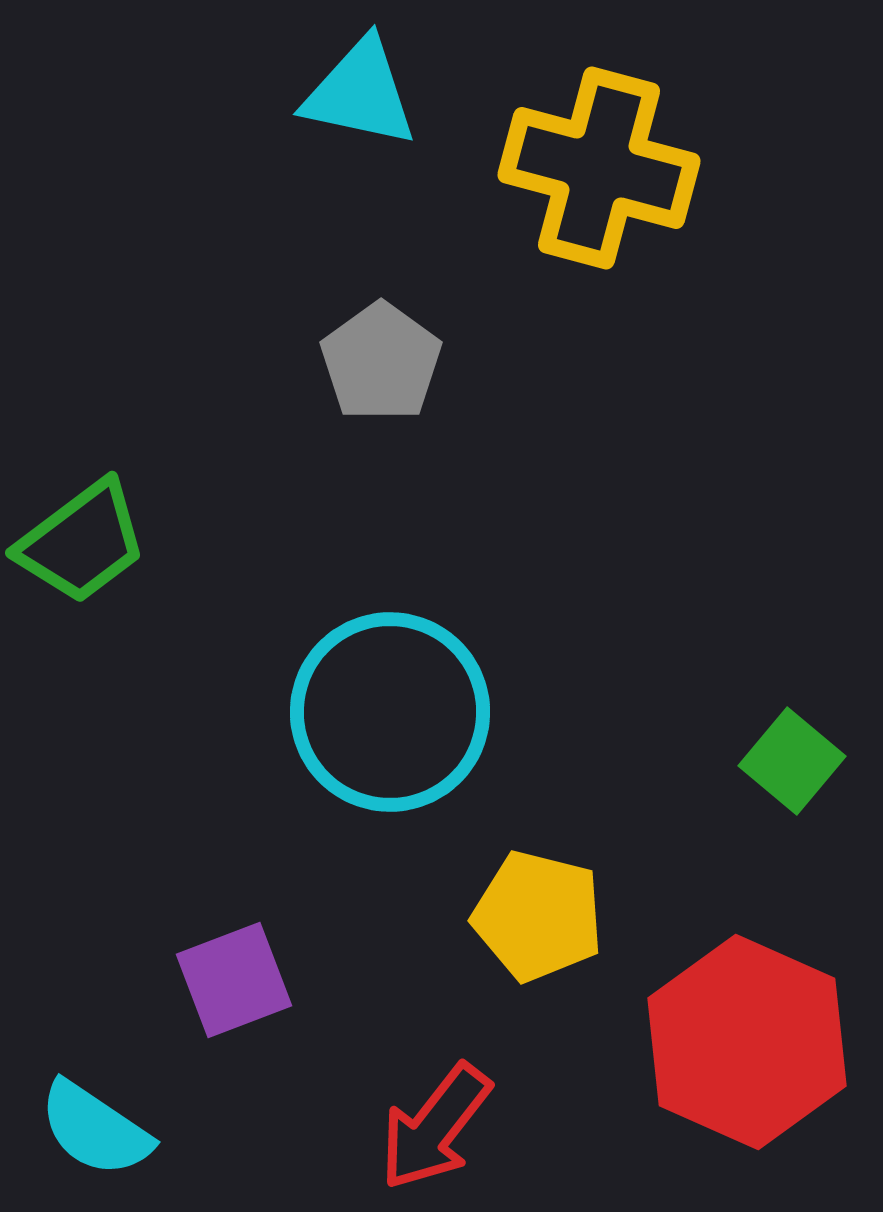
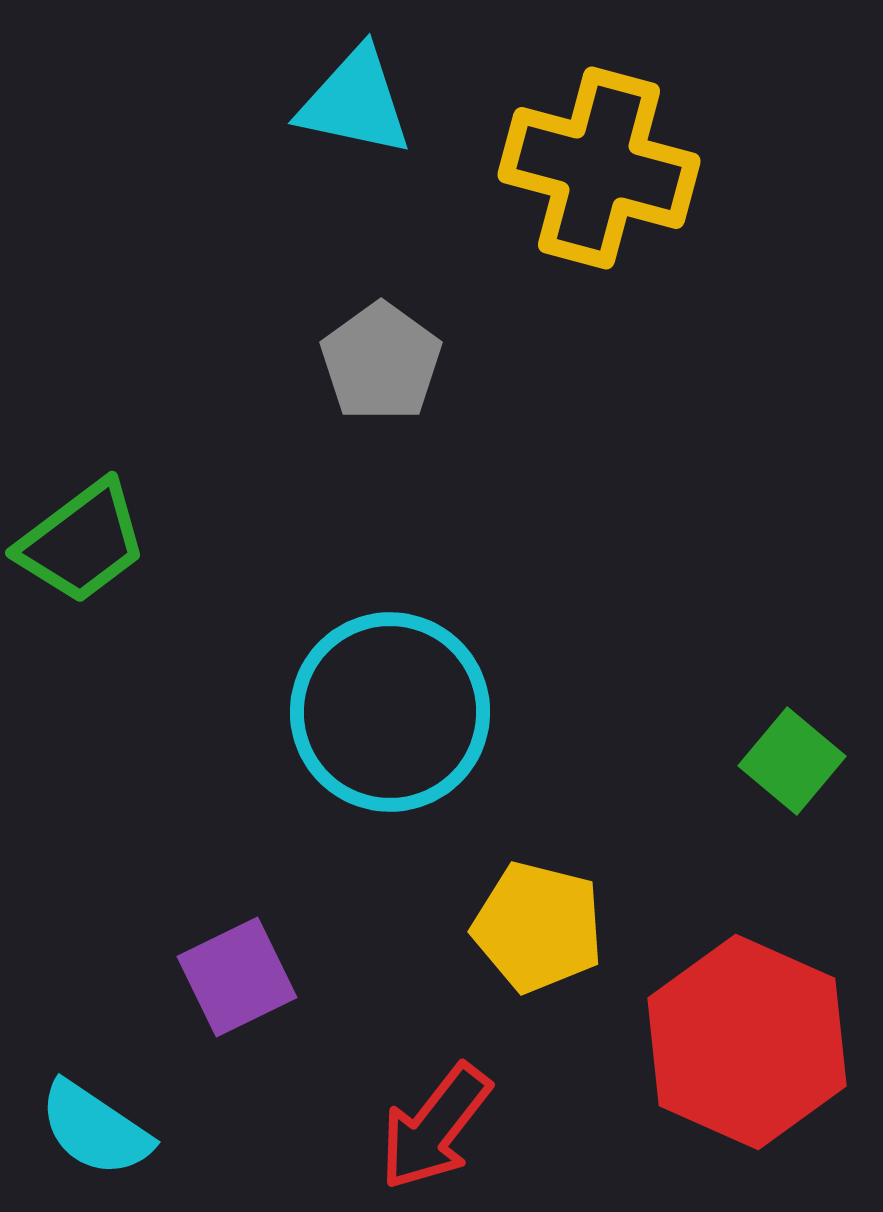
cyan triangle: moved 5 px left, 9 px down
yellow pentagon: moved 11 px down
purple square: moved 3 px right, 3 px up; rotated 5 degrees counterclockwise
